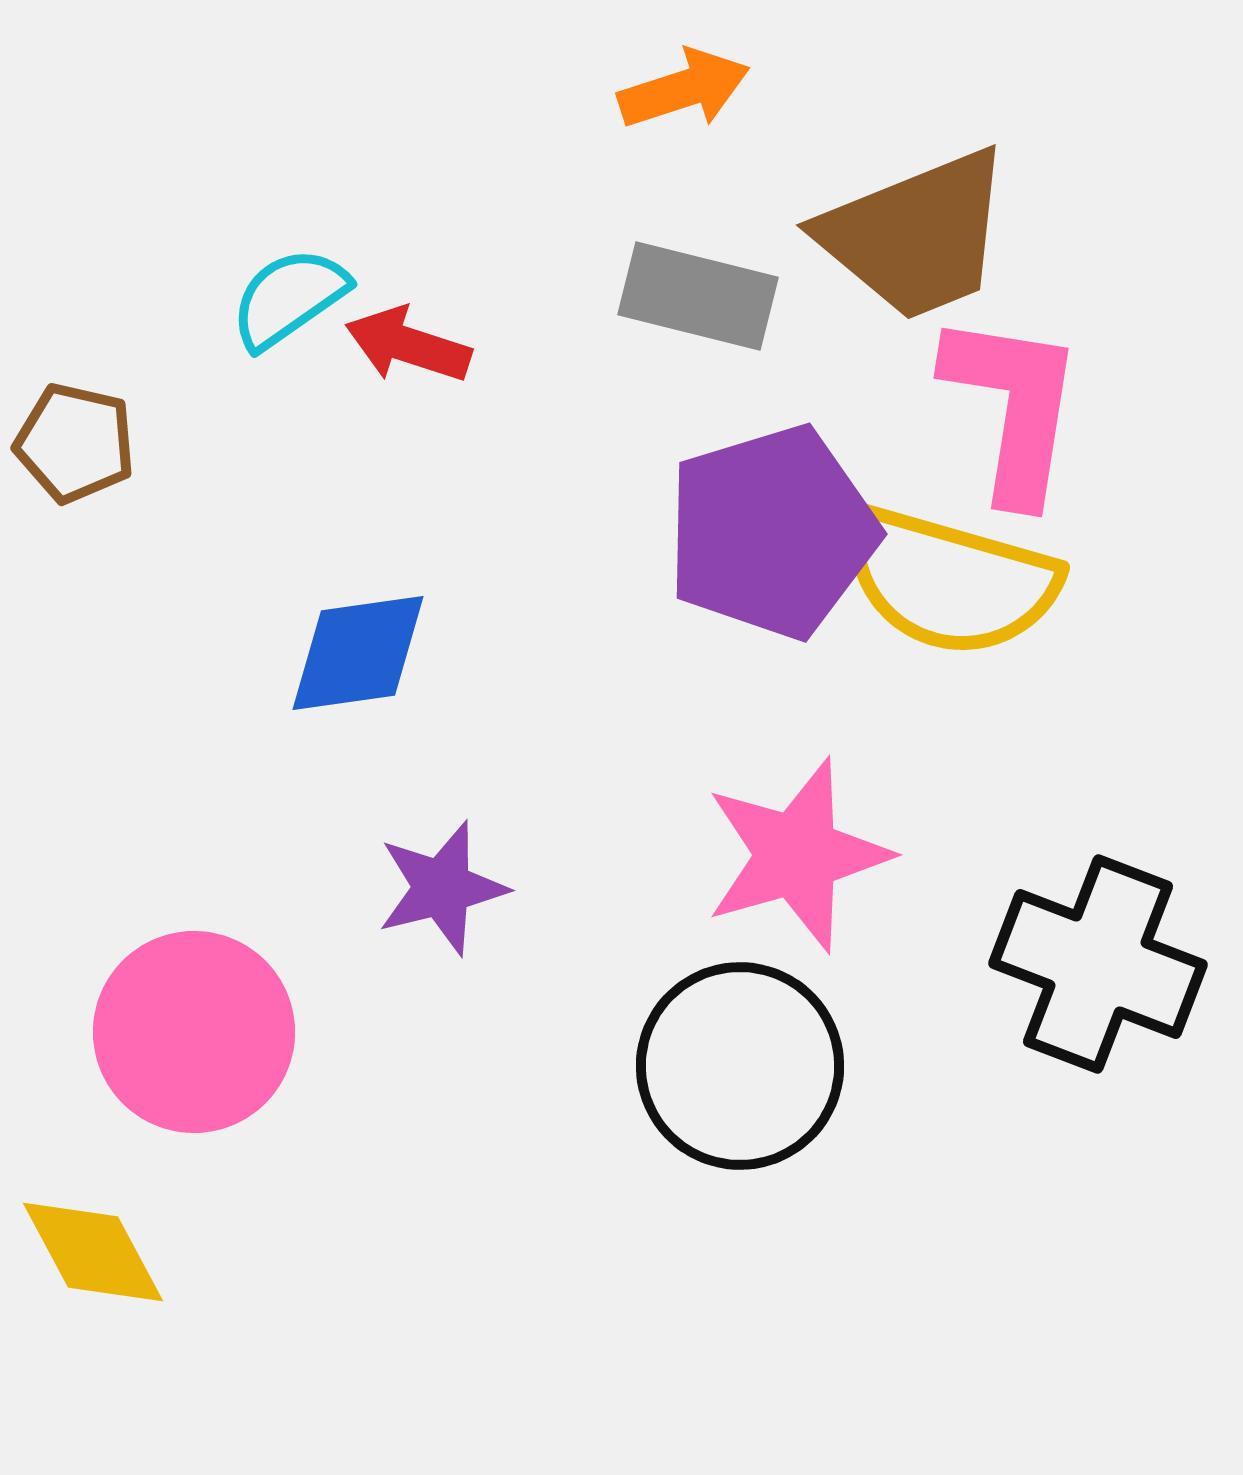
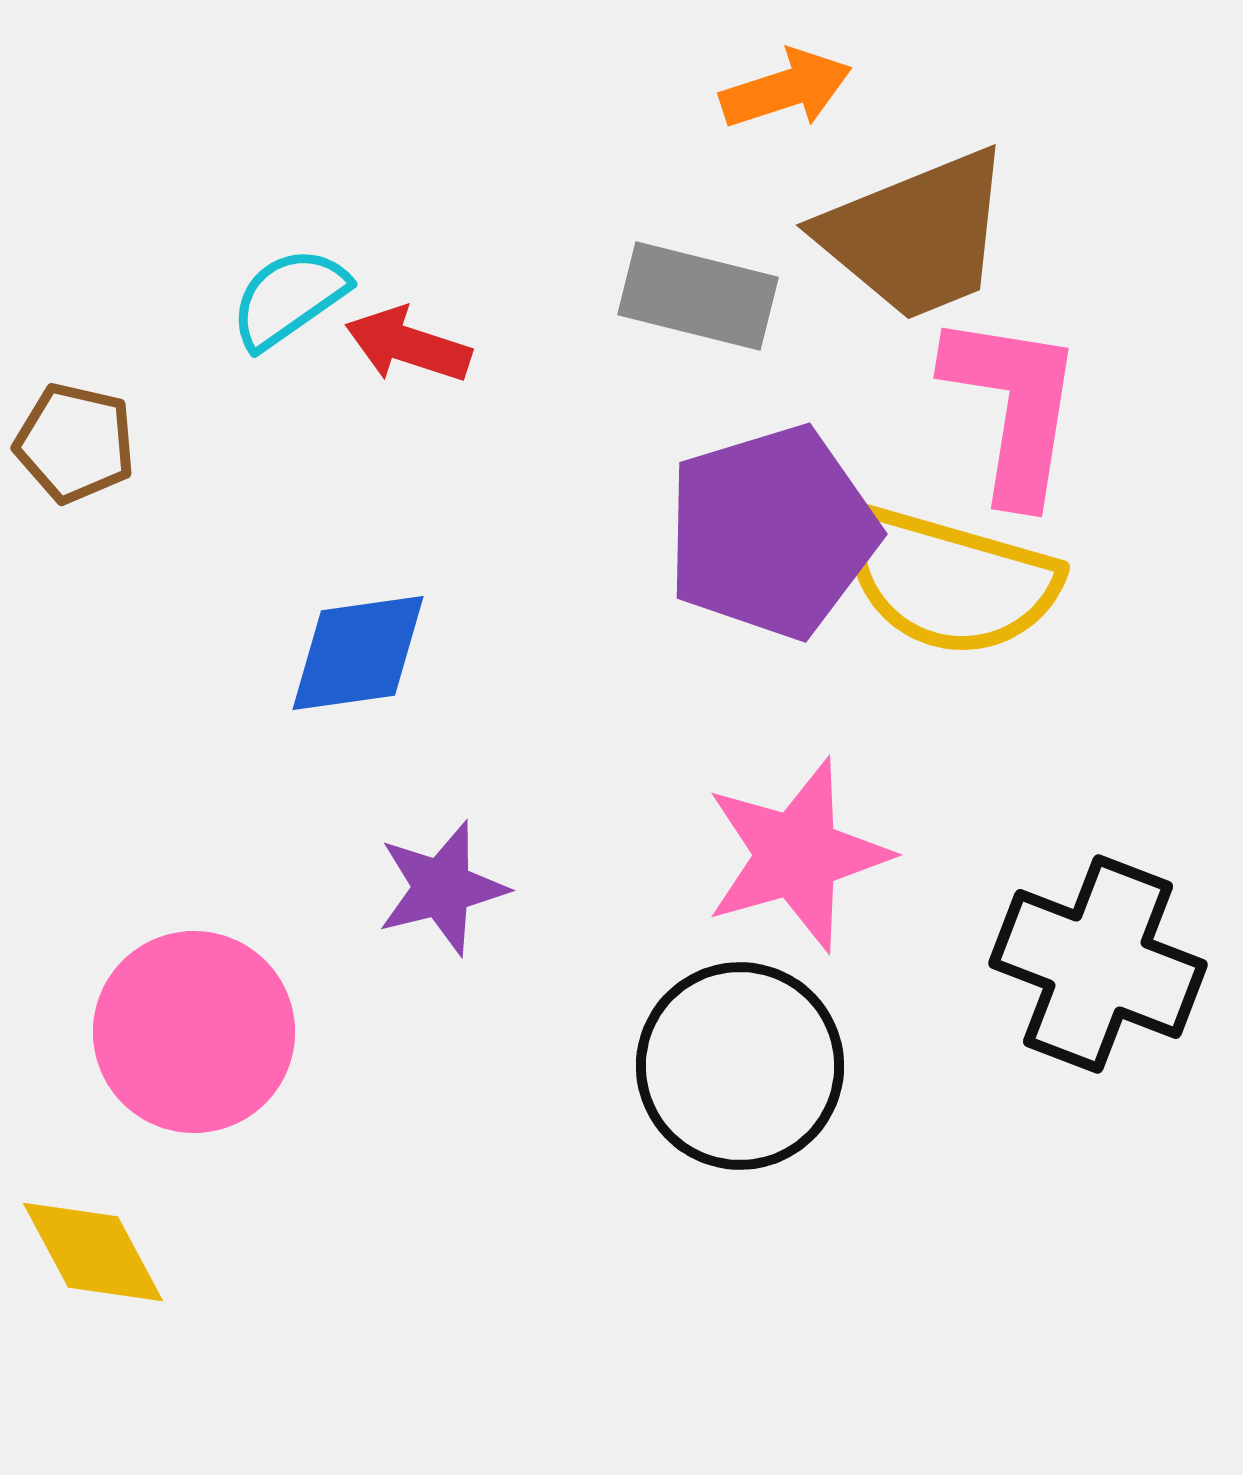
orange arrow: moved 102 px right
